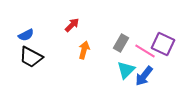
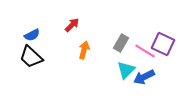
blue semicircle: moved 6 px right
black trapezoid: rotated 15 degrees clockwise
blue arrow: moved 1 px down; rotated 25 degrees clockwise
